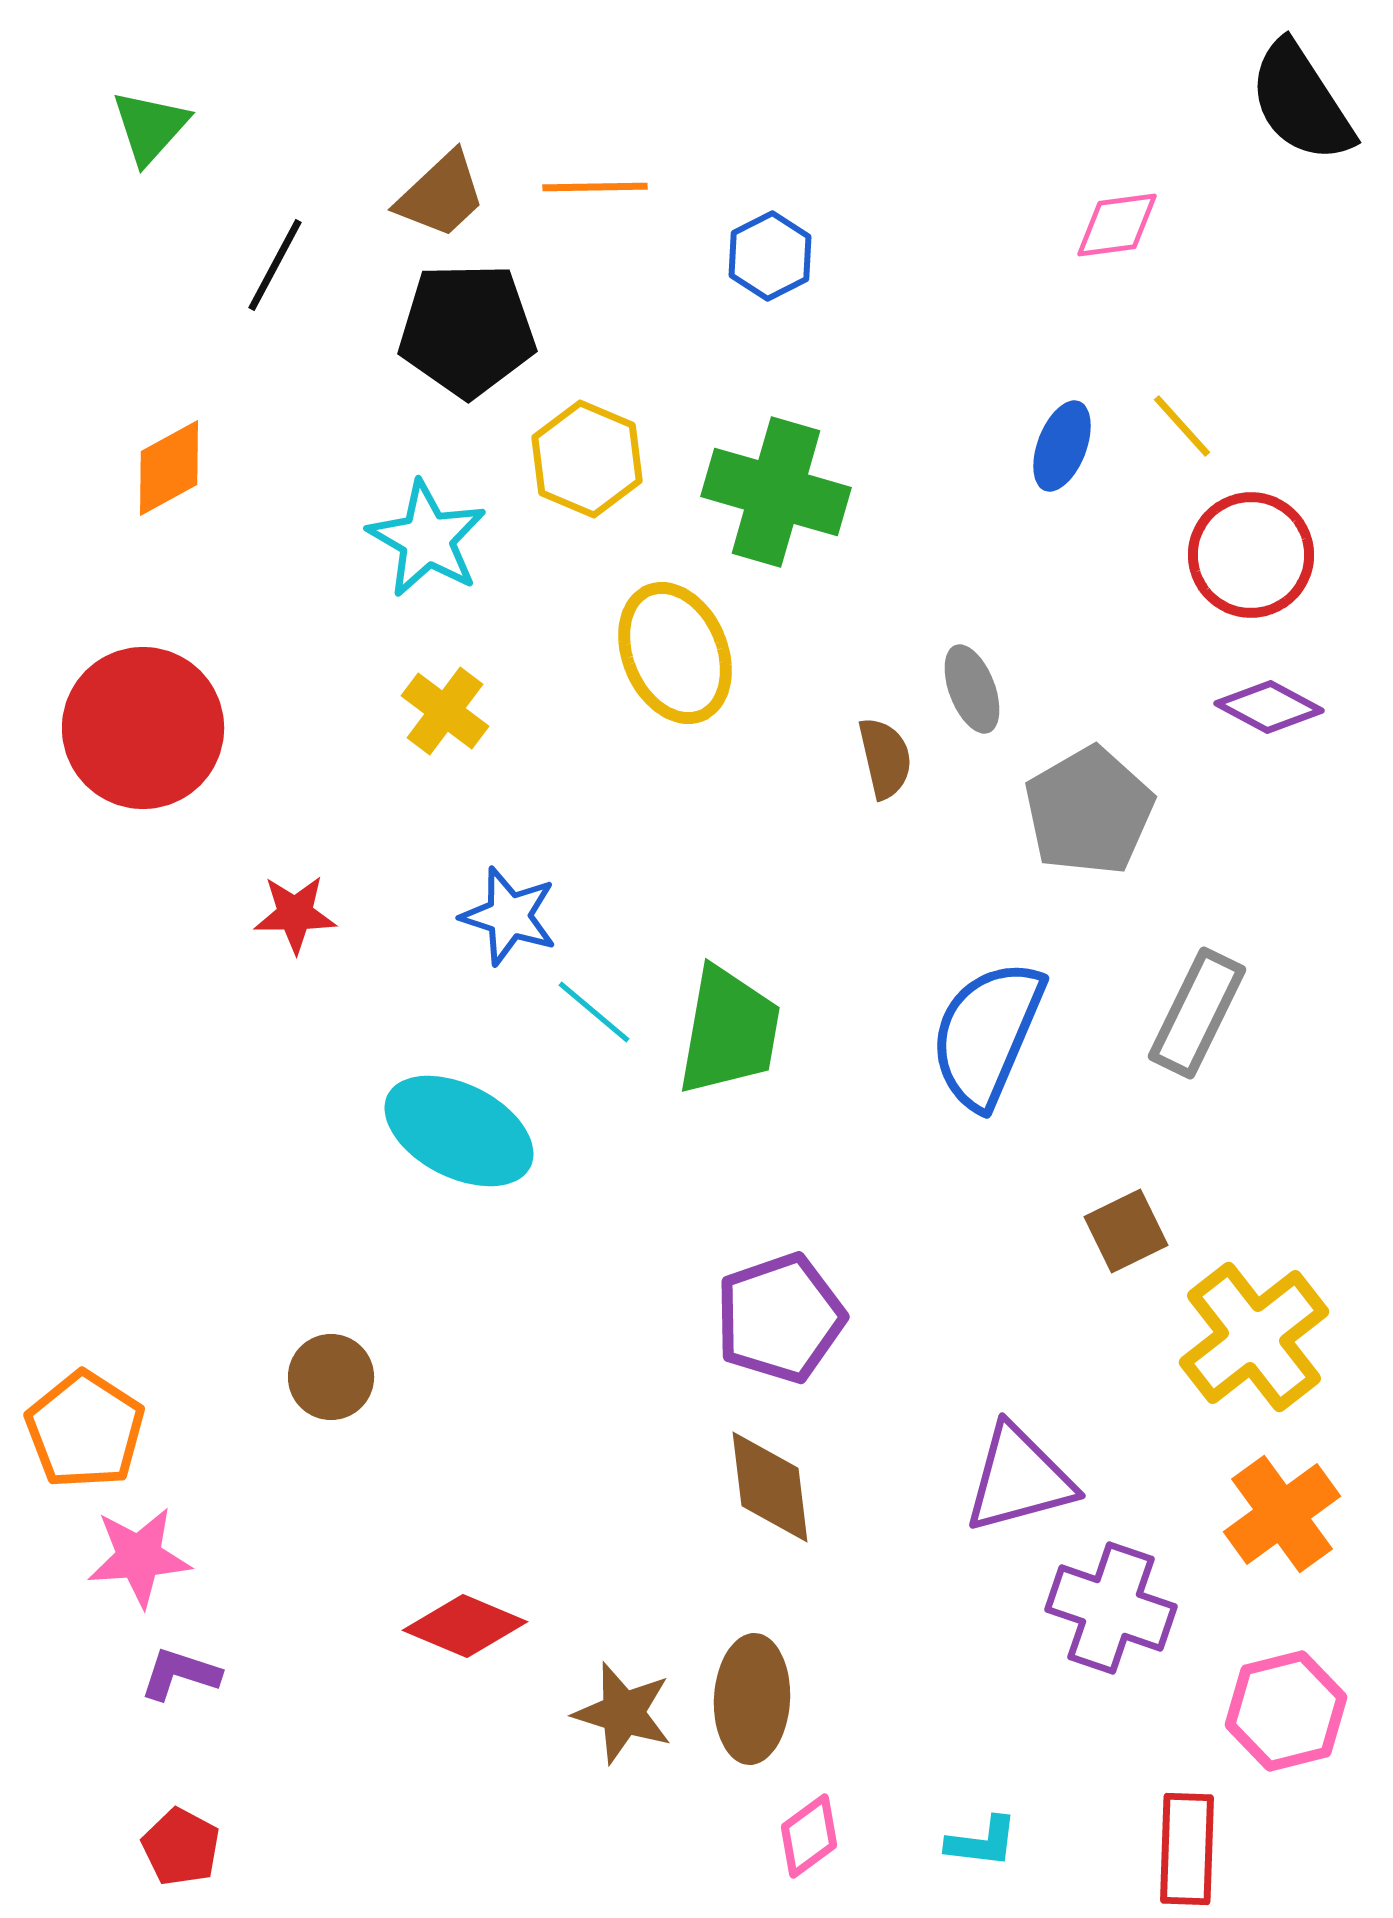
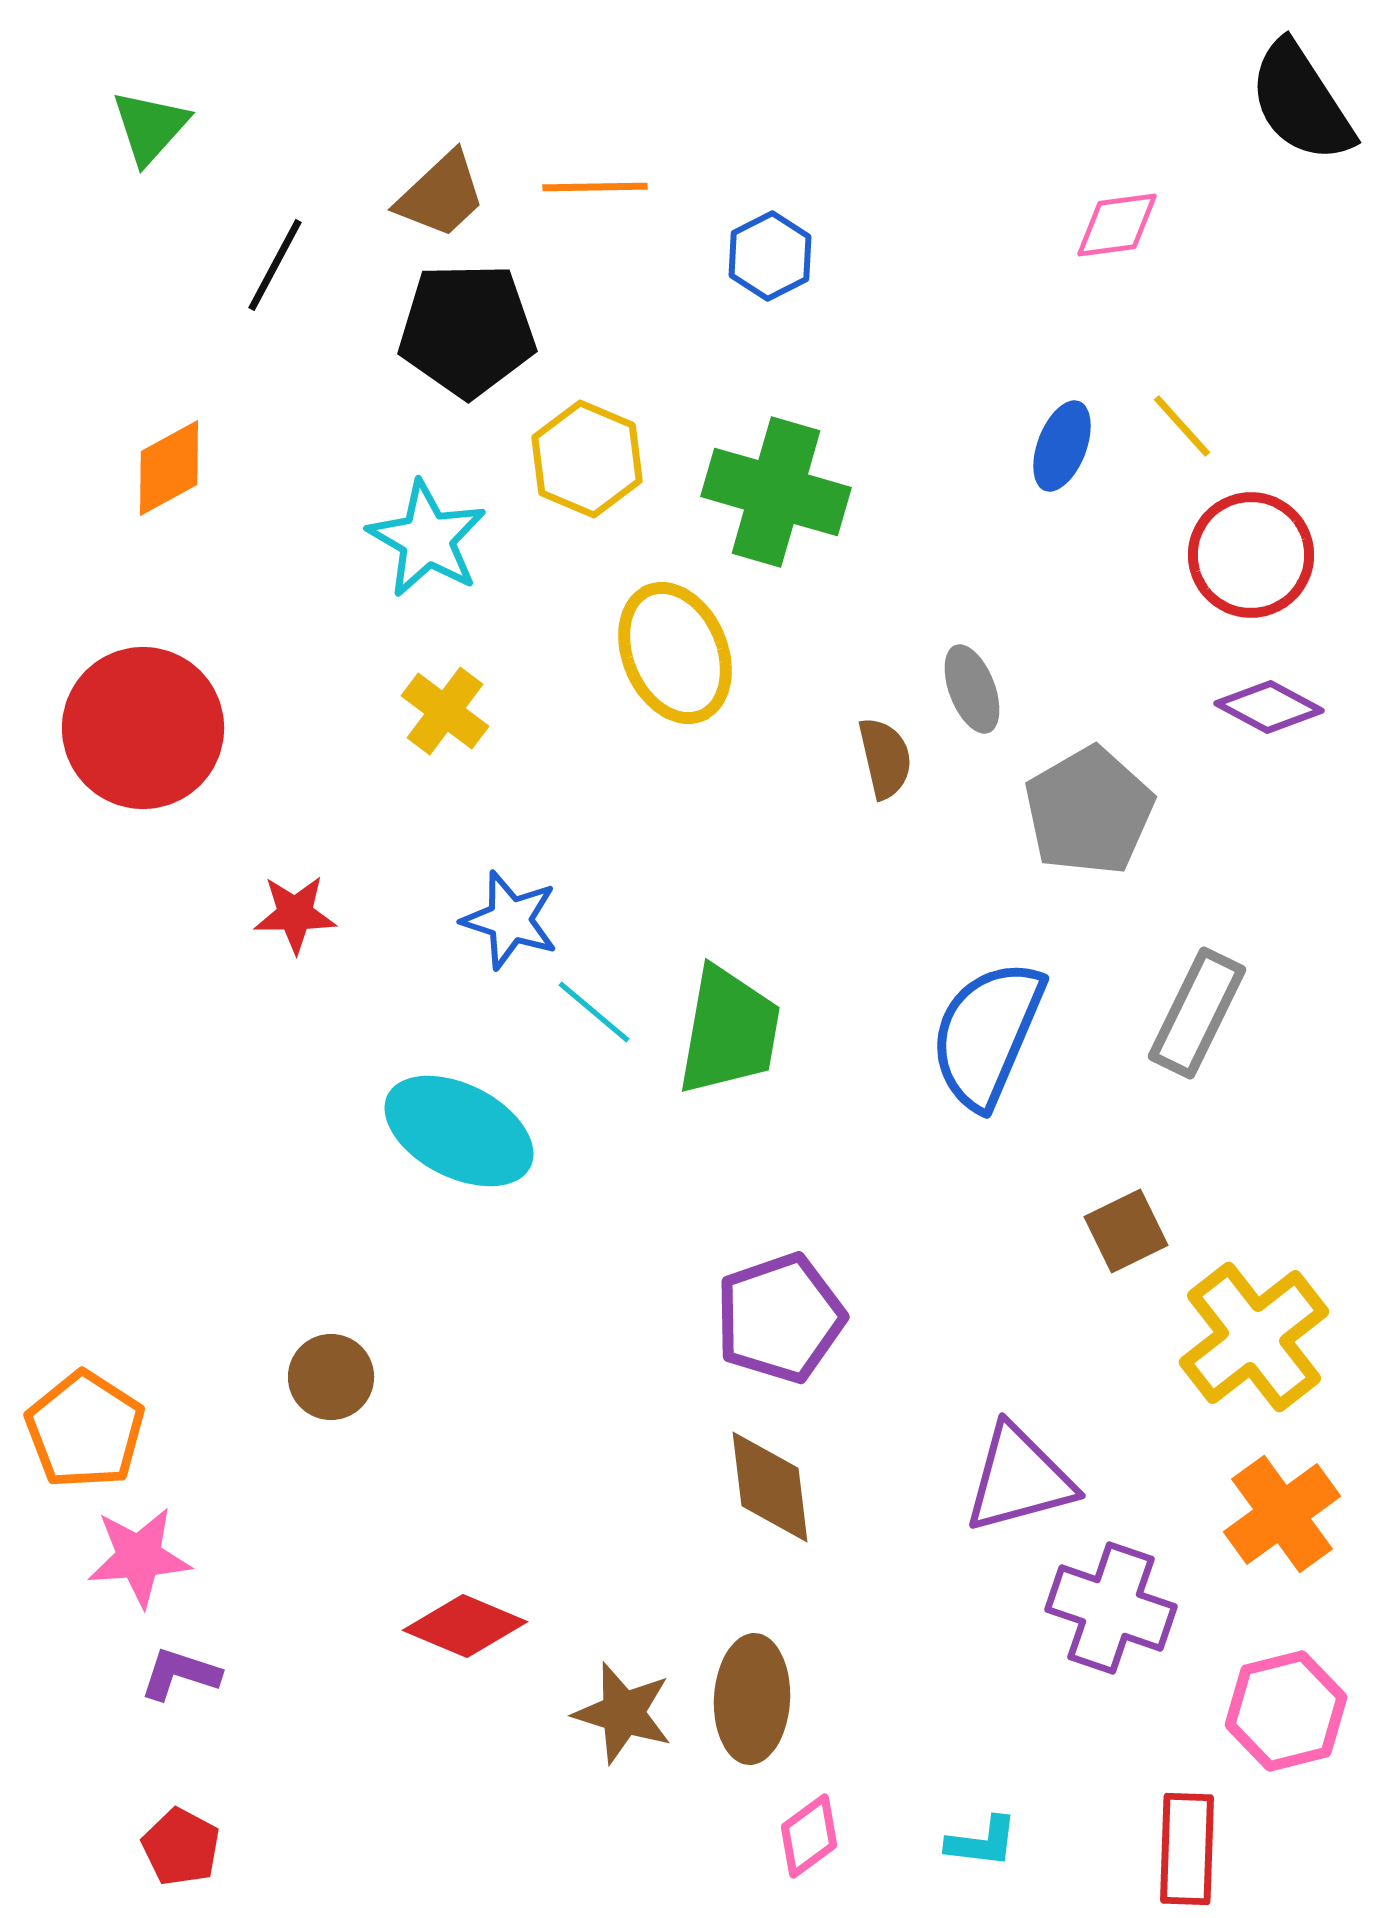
blue star at (509, 916): moved 1 px right, 4 px down
